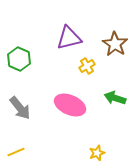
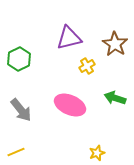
green hexagon: rotated 10 degrees clockwise
gray arrow: moved 1 px right, 2 px down
